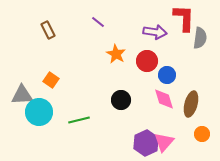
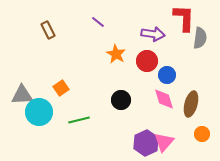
purple arrow: moved 2 px left, 2 px down
orange square: moved 10 px right, 8 px down; rotated 21 degrees clockwise
